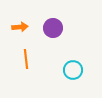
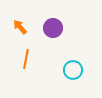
orange arrow: rotated 126 degrees counterclockwise
orange line: rotated 18 degrees clockwise
